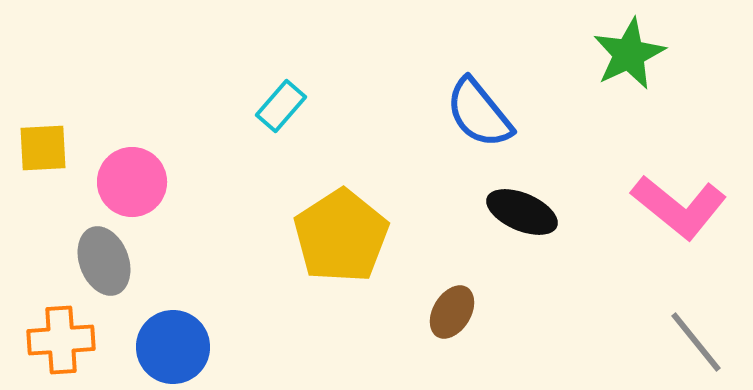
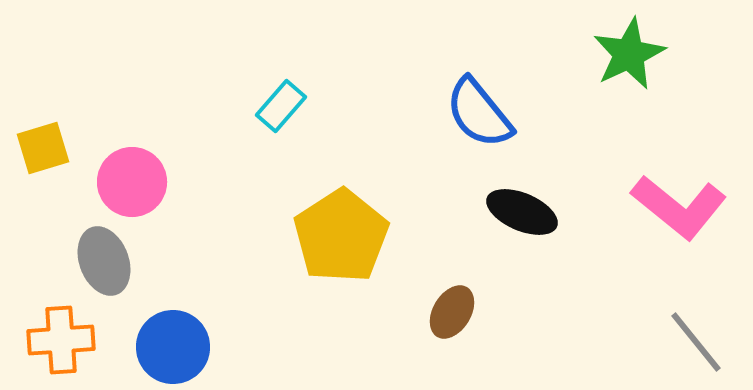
yellow square: rotated 14 degrees counterclockwise
